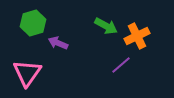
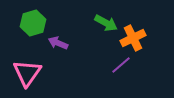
green arrow: moved 3 px up
orange cross: moved 4 px left, 2 px down
